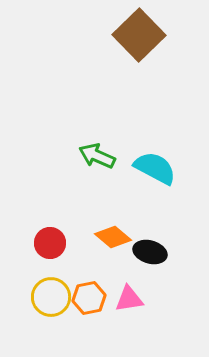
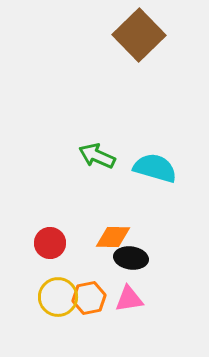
cyan semicircle: rotated 12 degrees counterclockwise
orange diamond: rotated 39 degrees counterclockwise
black ellipse: moved 19 px left, 6 px down; rotated 8 degrees counterclockwise
yellow circle: moved 7 px right
